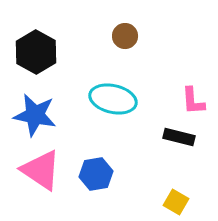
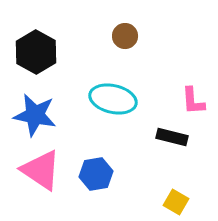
black rectangle: moved 7 px left
